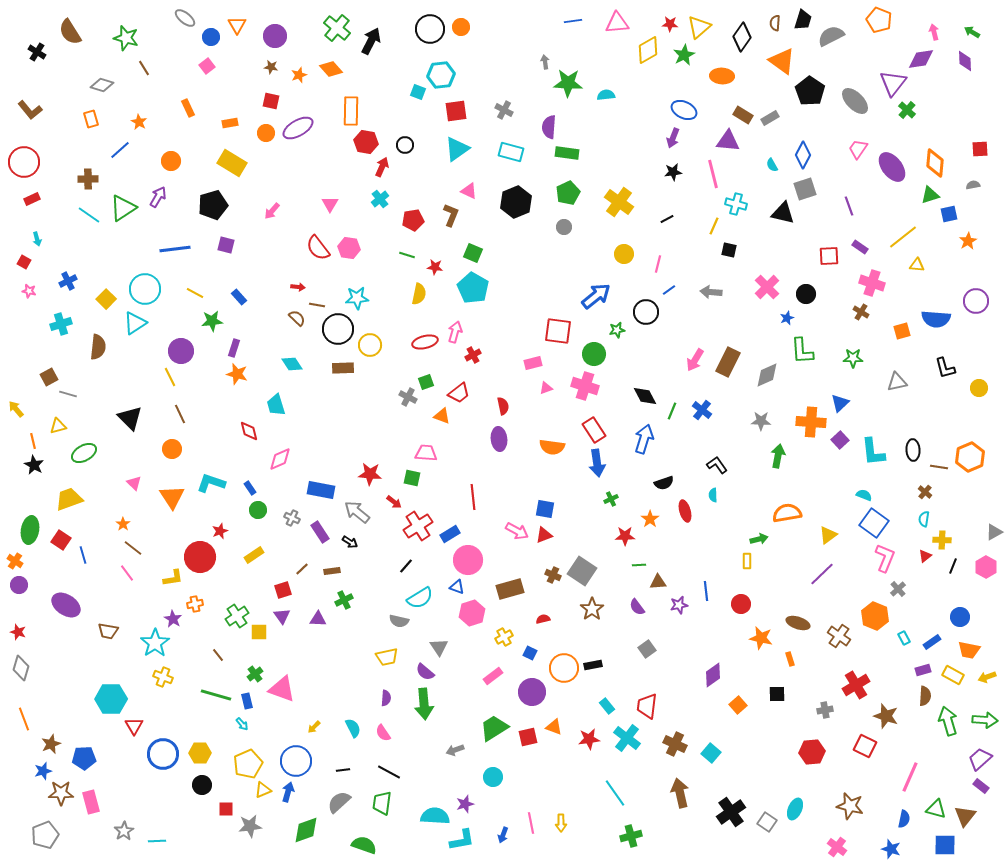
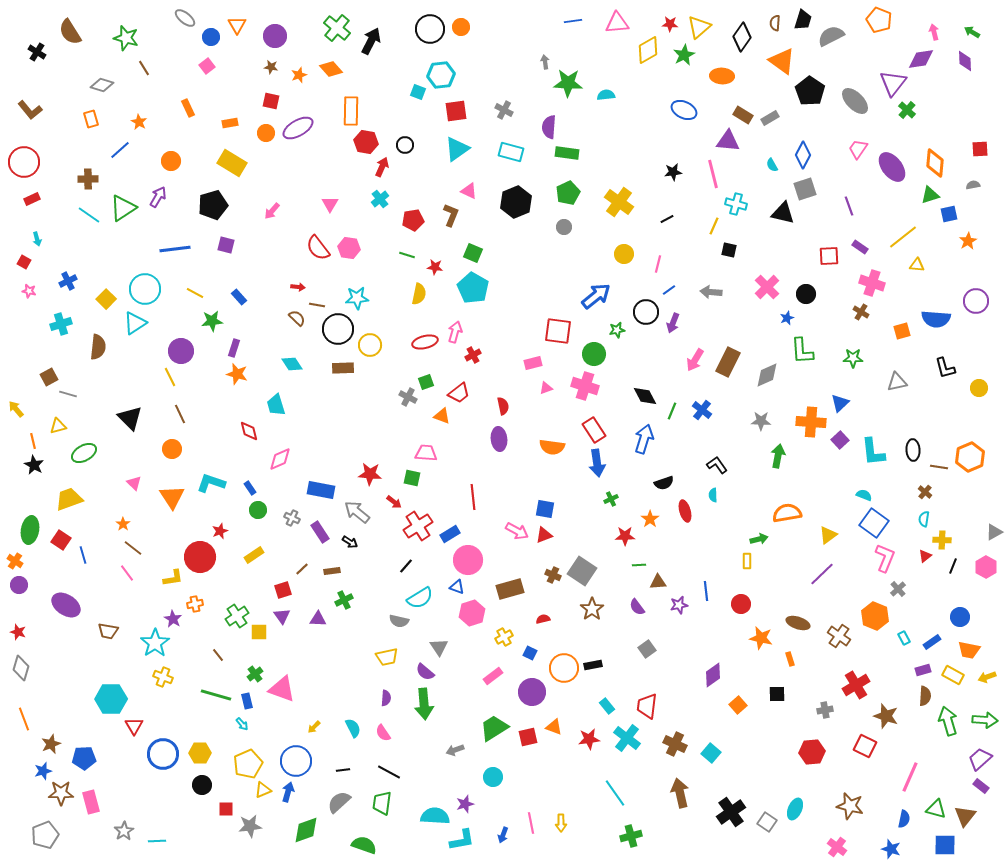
purple arrow at (673, 138): moved 185 px down
